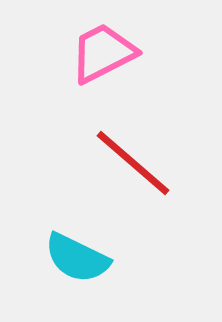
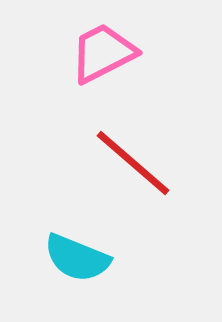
cyan semicircle: rotated 4 degrees counterclockwise
